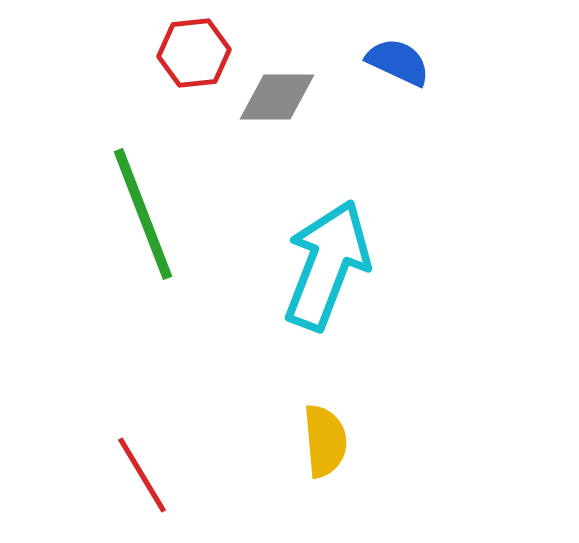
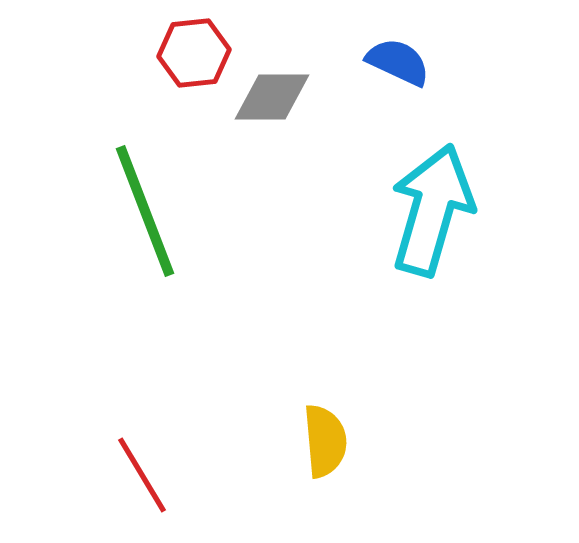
gray diamond: moved 5 px left
green line: moved 2 px right, 3 px up
cyan arrow: moved 105 px right, 55 px up; rotated 5 degrees counterclockwise
